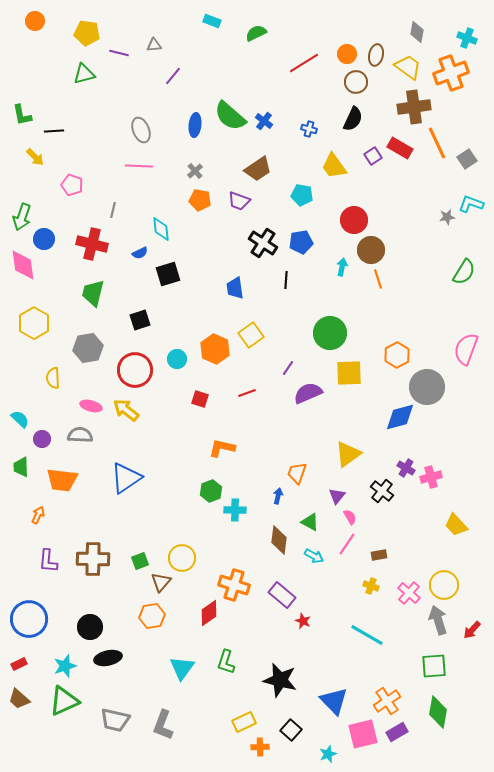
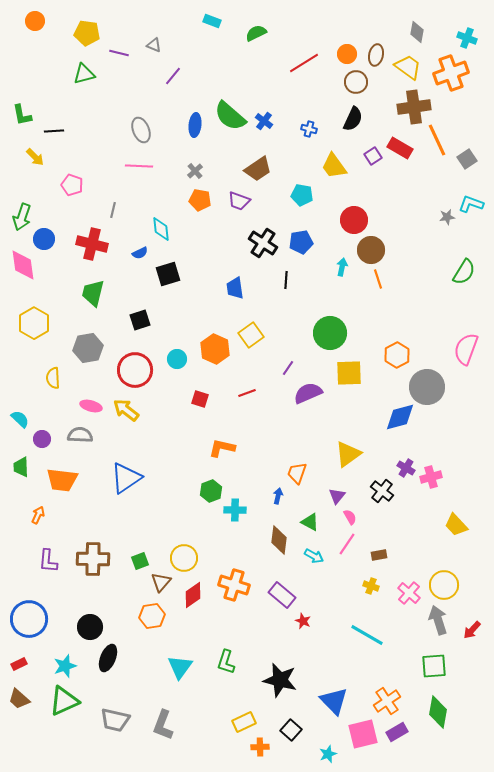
gray triangle at (154, 45): rotated 28 degrees clockwise
orange line at (437, 143): moved 3 px up
yellow circle at (182, 558): moved 2 px right
red diamond at (209, 613): moved 16 px left, 18 px up
black ellipse at (108, 658): rotated 56 degrees counterclockwise
cyan triangle at (182, 668): moved 2 px left, 1 px up
